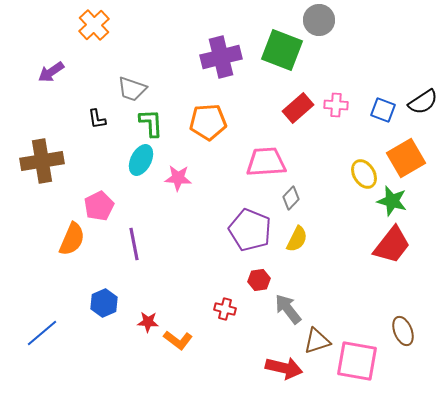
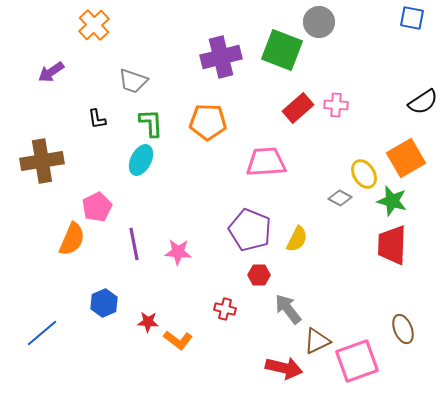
gray circle: moved 2 px down
gray trapezoid: moved 1 px right, 8 px up
blue square: moved 29 px right, 92 px up; rotated 10 degrees counterclockwise
orange pentagon: rotated 6 degrees clockwise
pink star: moved 74 px down
gray diamond: moved 49 px right; rotated 75 degrees clockwise
pink pentagon: moved 2 px left, 1 px down
red trapezoid: rotated 144 degrees clockwise
red hexagon: moved 5 px up; rotated 10 degrees clockwise
brown ellipse: moved 2 px up
brown triangle: rotated 8 degrees counterclockwise
pink square: rotated 30 degrees counterclockwise
